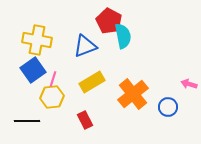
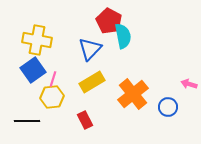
blue triangle: moved 5 px right, 3 px down; rotated 25 degrees counterclockwise
